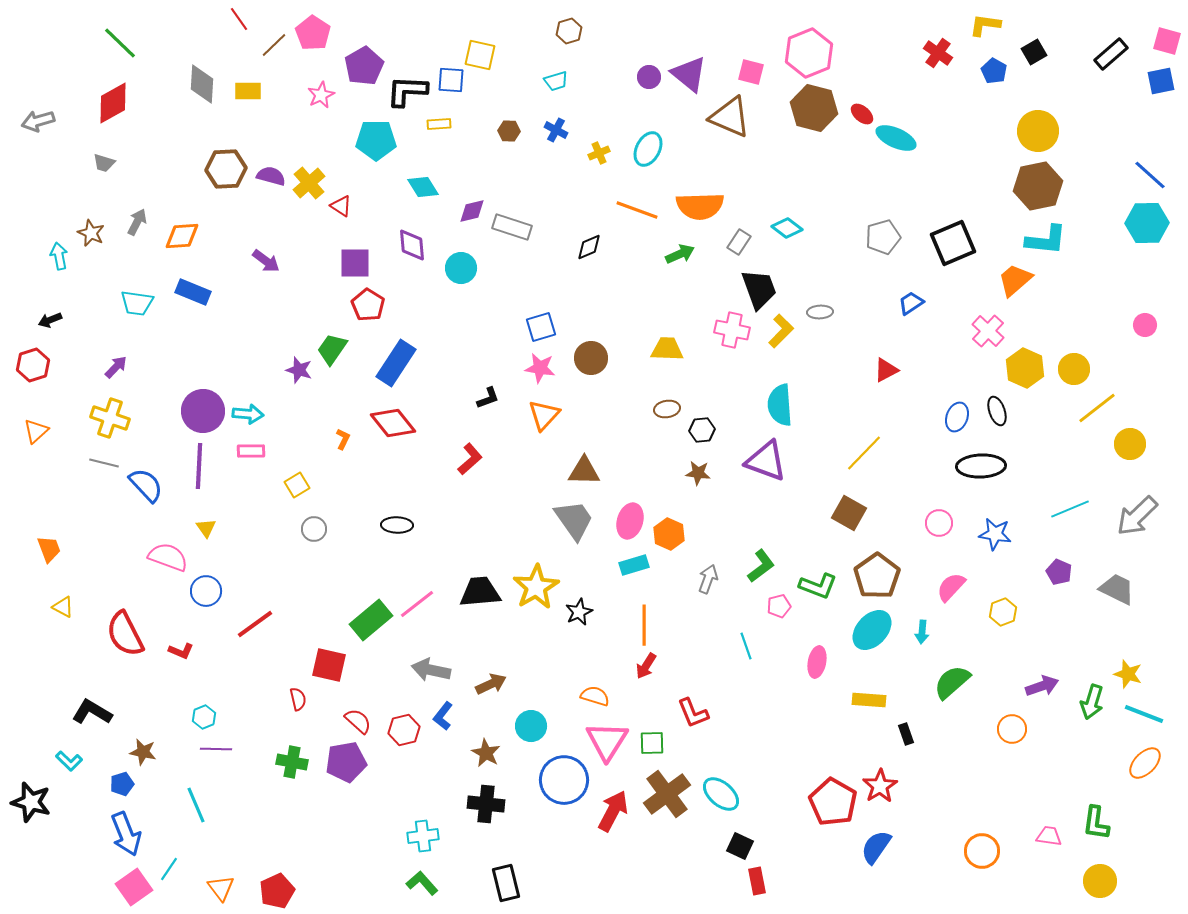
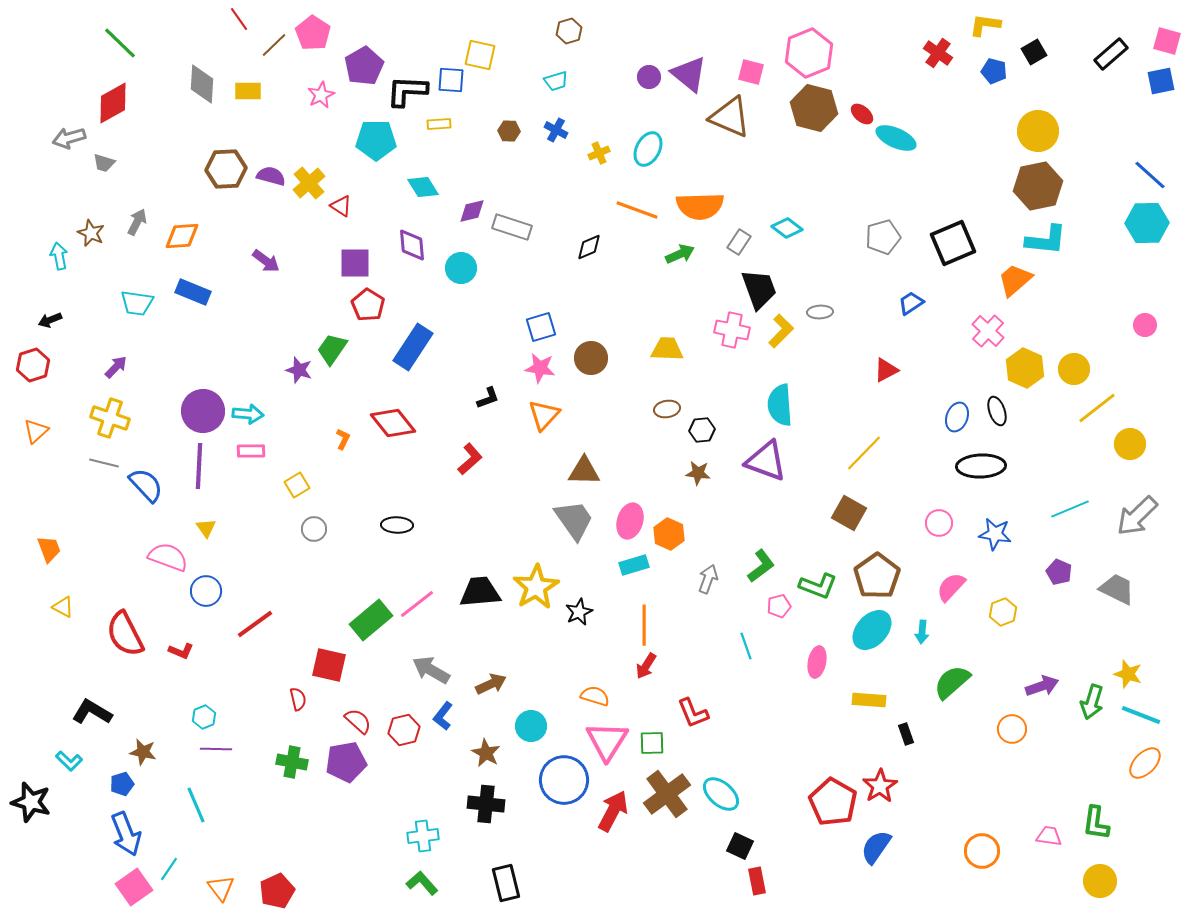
blue pentagon at (994, 71): rotated 15 degrees counterclockwise
gray arrow at (38, 121): moved 31 px right, 17 px down
blue rectangle at (396, 363): moved 17 px right, 16 px up
gray arrow at (431, 670): rotated 18 degrees clockwise
cyan line at (1144, 714): moved 3 px left, 1 px down
